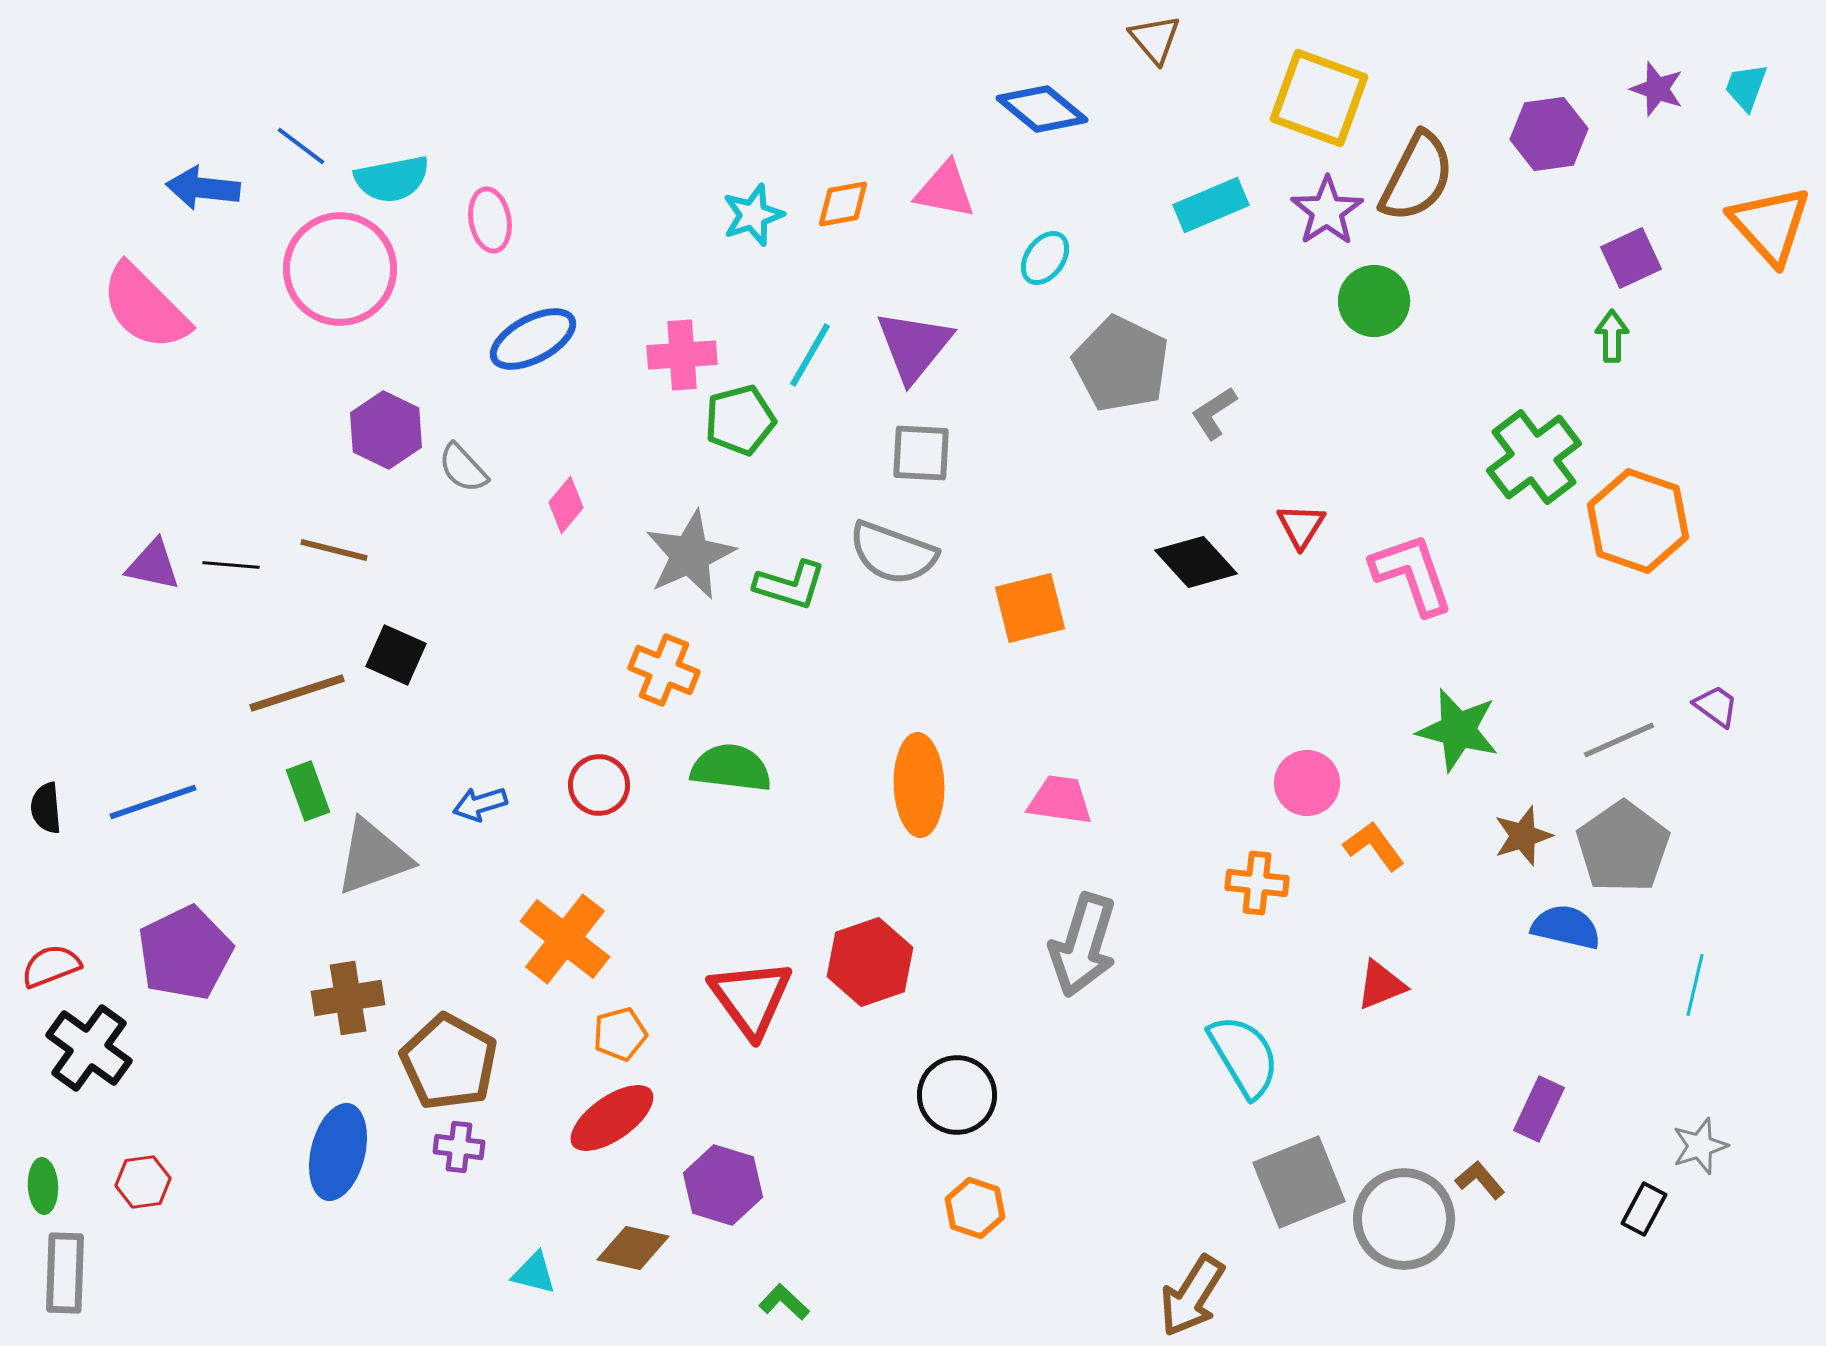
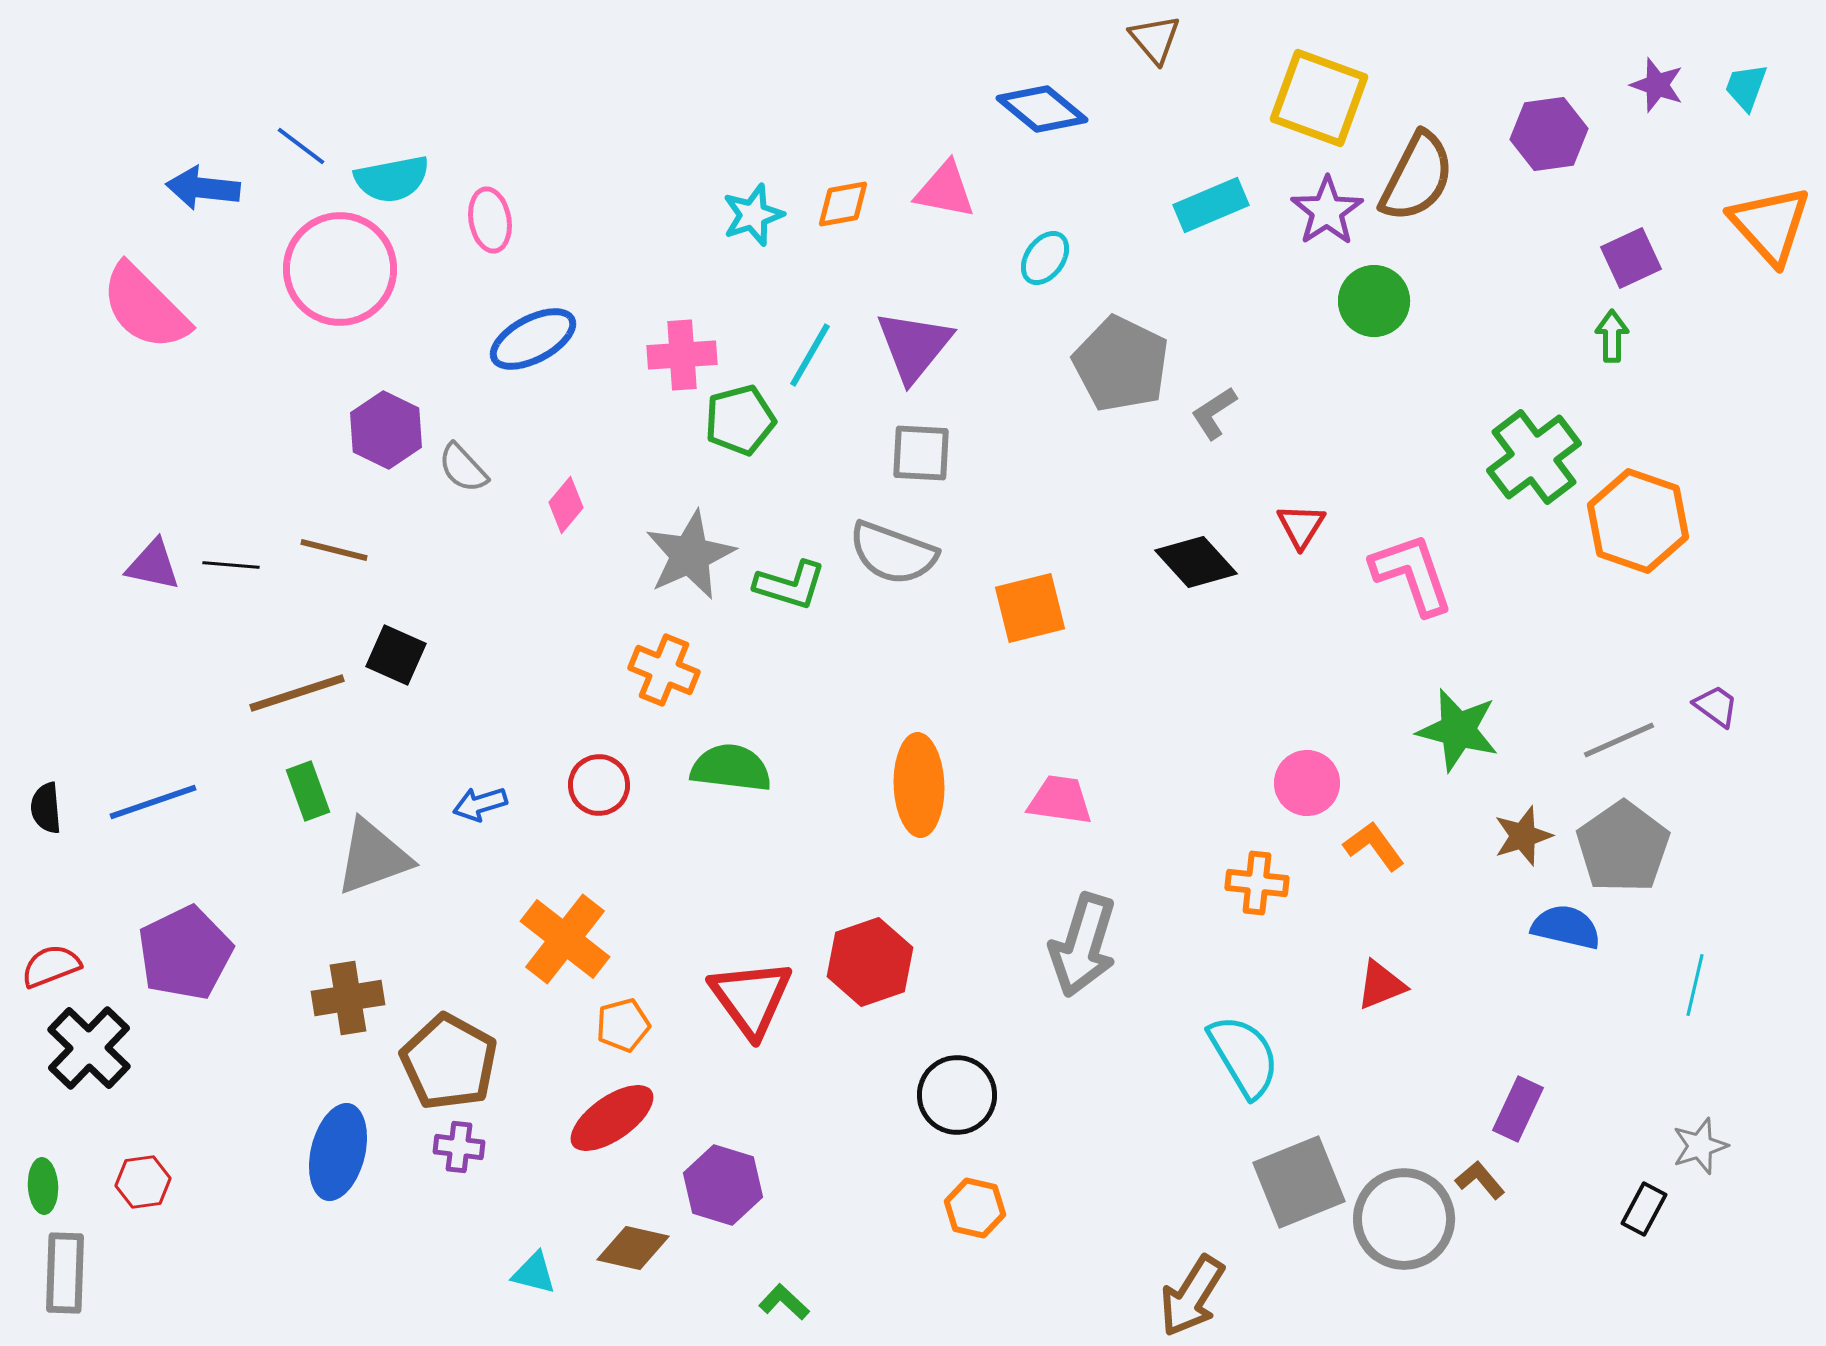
purple star at (1657, 89): moved 4 px up
orange pentagon at (620, 1034): moved 3 px right, 9 px up
black cross at (89, 1048): rotated 8 degrees clockwise
purple rectangle at (1539, 1109): moved 21 px left
orange hexagon at (975, 1208): rotated 6 degrees counterclockwise
